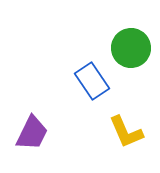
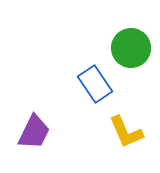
blue rectangle: moved 3 px right, 3 px down
purple trapezoid: moved 2 px right, 1 px up
